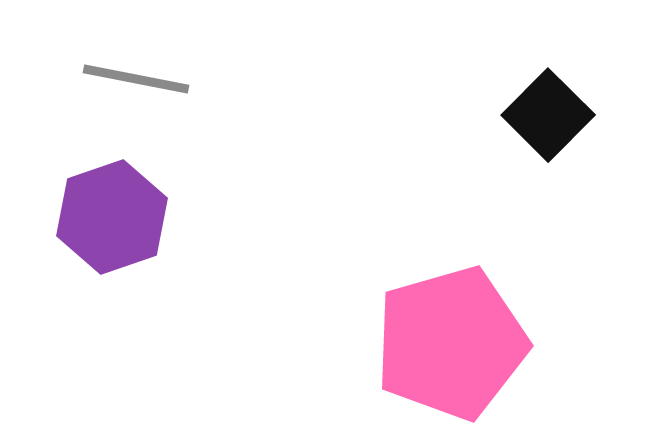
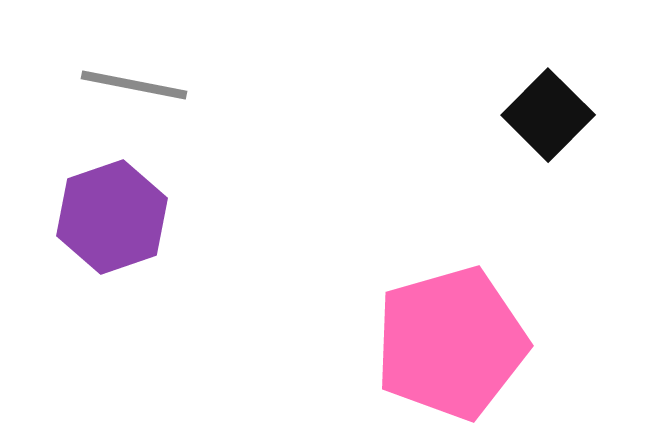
gray line: moved 2 px left, 6 px down
